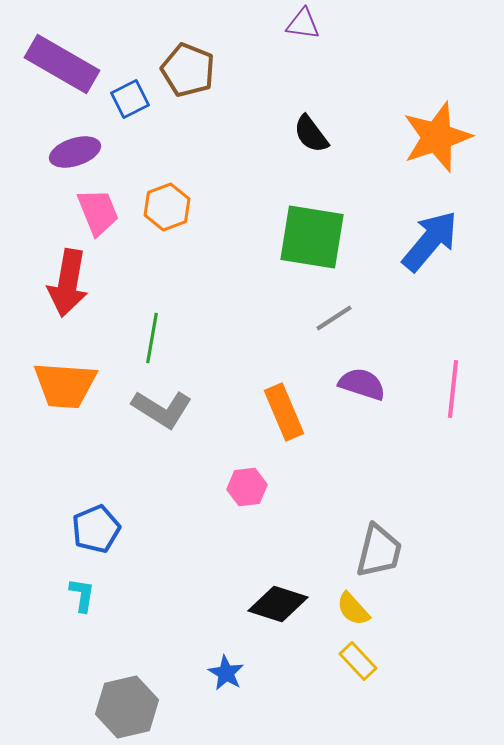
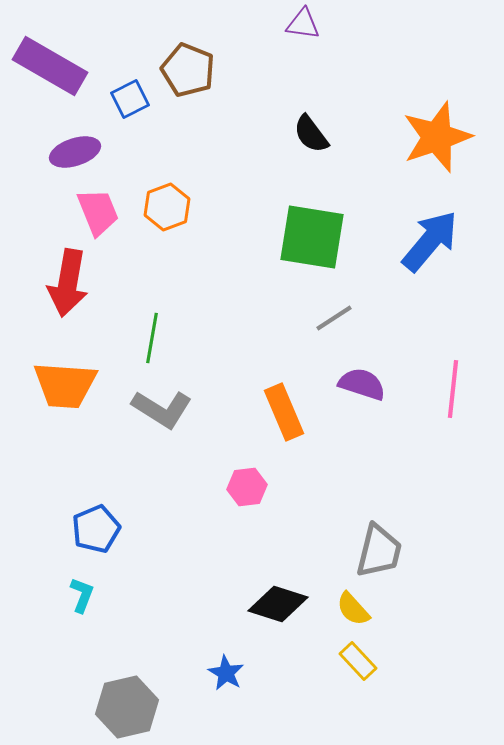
purple rectangle: moved 12 px left, 2 px down
cyan L-shape: rotated 12 degrees clockwise
